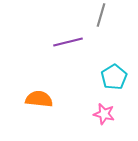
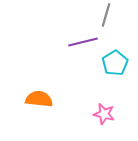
gray line: moved 5 px right
purple line: moved 15 px right
cyan pentagon: moved 1 px right, 14 px up
